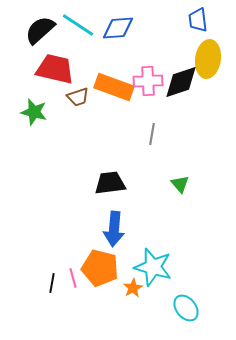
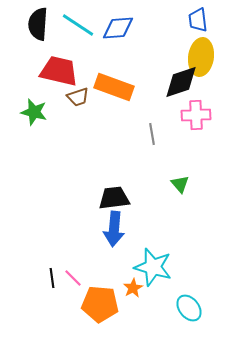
black semicircle: moved 2 px left, 6 px up; rotated 44 degrees counterclockwise
yellow ellipse: moved 7 px left, 2 px up
red trapezoid: moved 4 px right, 2 px down
pink cross: moved 48 px right, 34 px down
gray line: rotated 20 degrees counterclockwise
black trapezoid: moved 4 px right, 15 px down
orange pentagon: moved 36 px down; rotated 9 degrees counterclockwise
pink line: rotated 30 degrees counterclockwise
black line: moved 5 px up; rotated 18 degrees counterclockwise
cyan ellipse: moved 3 px right
